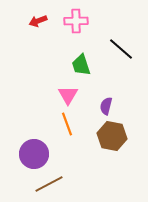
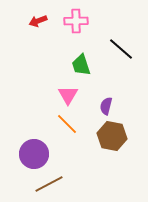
orange line: rotated 25 degrees counterclockwise
